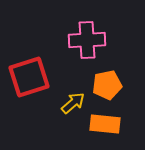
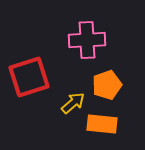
orange pentagon: rotated 8 degrees counterclockwise
orange rectangle: moved 3 px left
